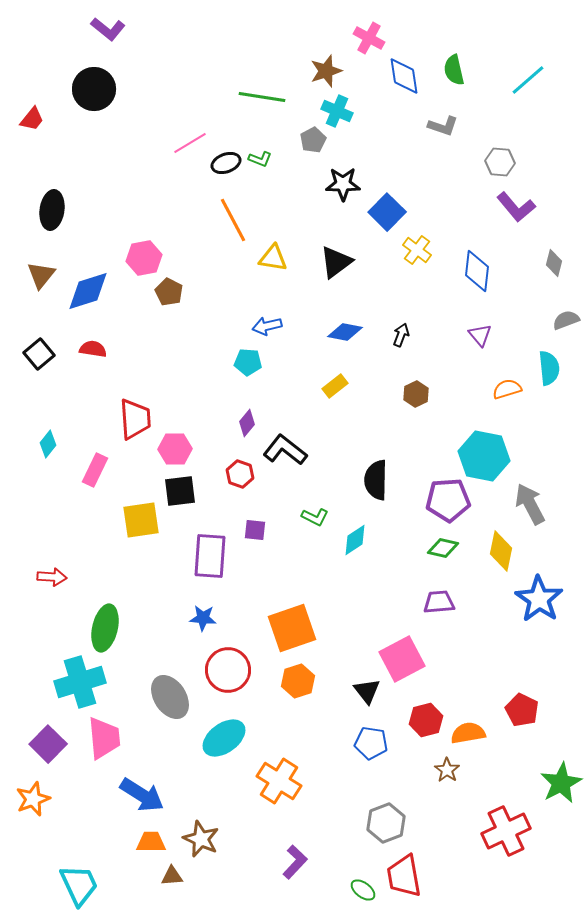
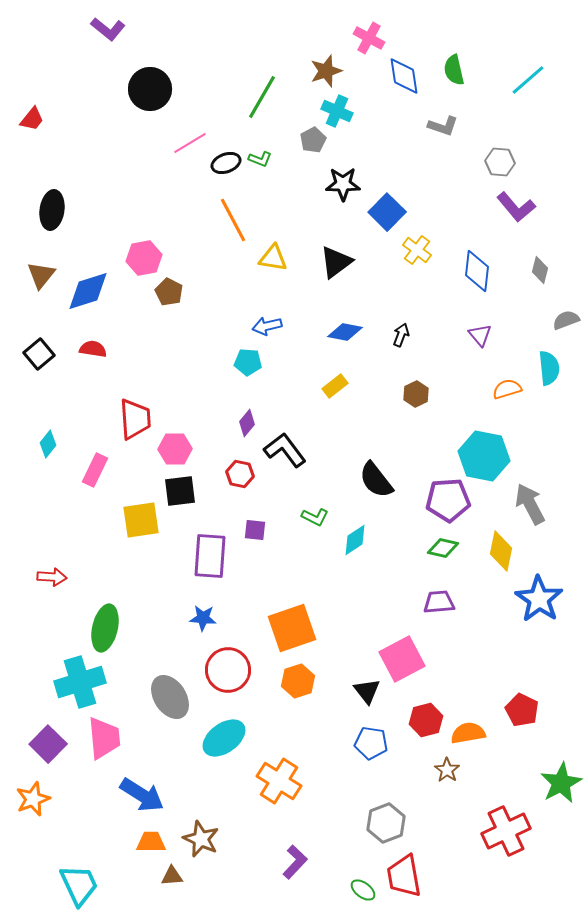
black circle at (94, 89): moved 56 px right
green line at (262, 97): rotated 69 degrees counterclockwise
gray diamond at (554, 263): moved 14 px left, 7 px down
black L-shape at (285, 450): rotated 15 degrees clockwise
red hexagon at (240, 474): rotated 8 degrees counterclockwise
black semicircle at (376, 480): rotated 39 degrees counterclockwise
